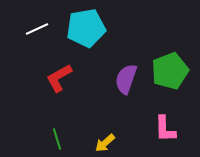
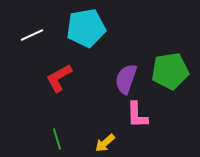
white line: moved 5 px left, 6 px down
green pentagon: rotated 12 degrees clockwise
pink L-shape: moved 28 px left, 14 px up
